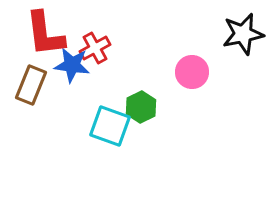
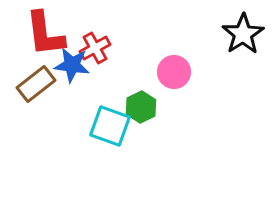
black star: rotated 21 degrees counterclockwise
pink circle: moved 18 px left
brown rectangle: moved 5 px right, 1 px up; rotated 30 degrees clockwise
